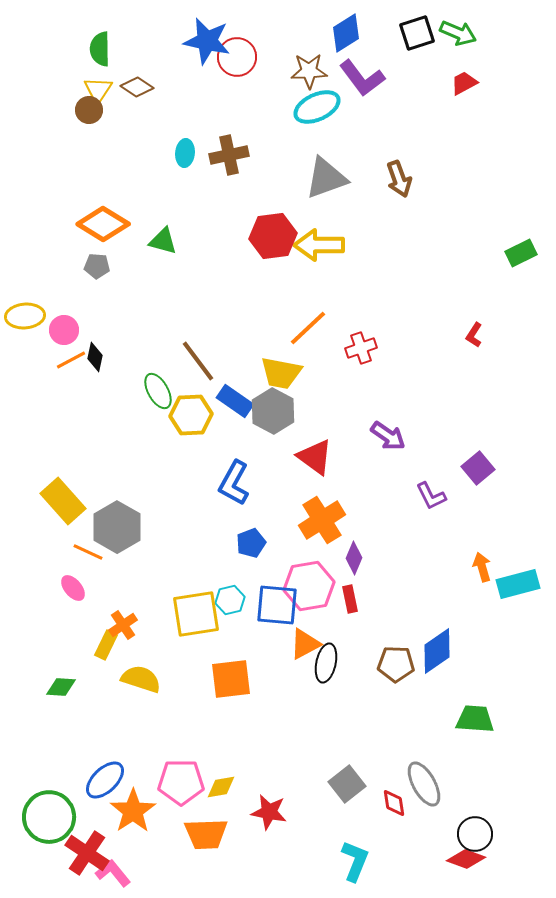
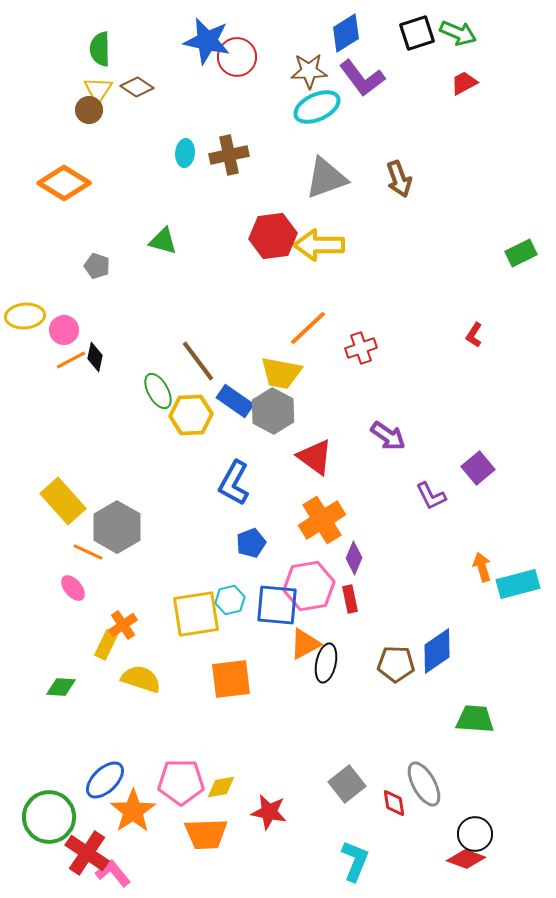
orange diamond at (103, 224): moved 39 px left, 41 px up
gray pentagon at (97, 266): rotated 15 degrees clockwise
